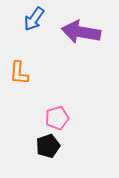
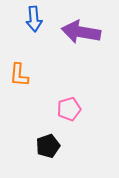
blue arrow: rotated 40 degrees counterclockwise
orange L-shape: moved 2 px down
pink pentagon: moved 12 px right, 9 px up
